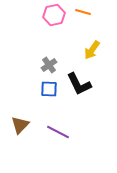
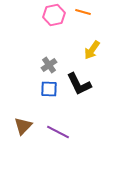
brown triangle: moved 3 px right, 1 px down
